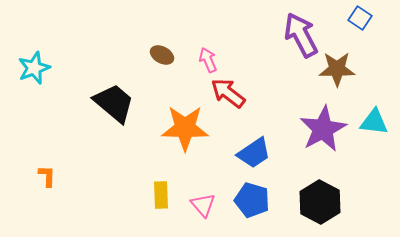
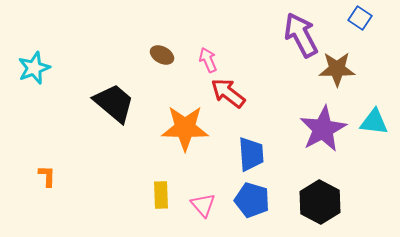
blue trapezoid: moved 3 px left, 1 px down; rotated 60 degrees counterclockwise
